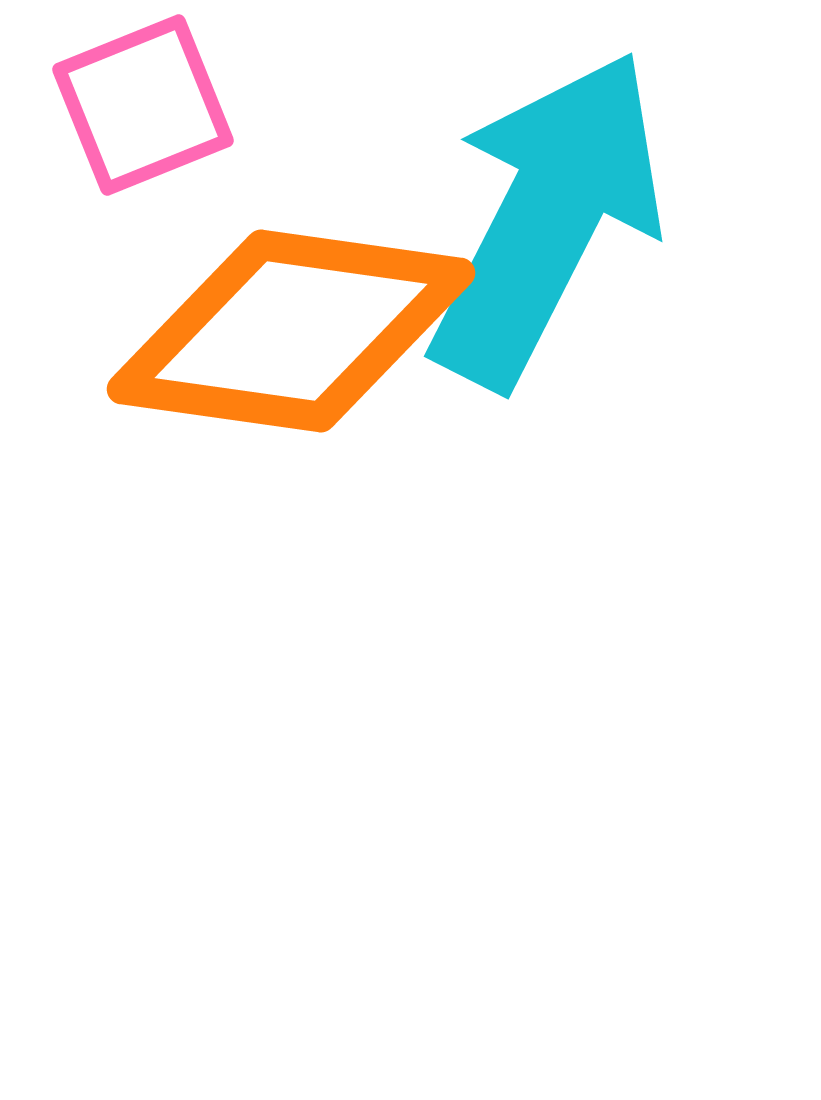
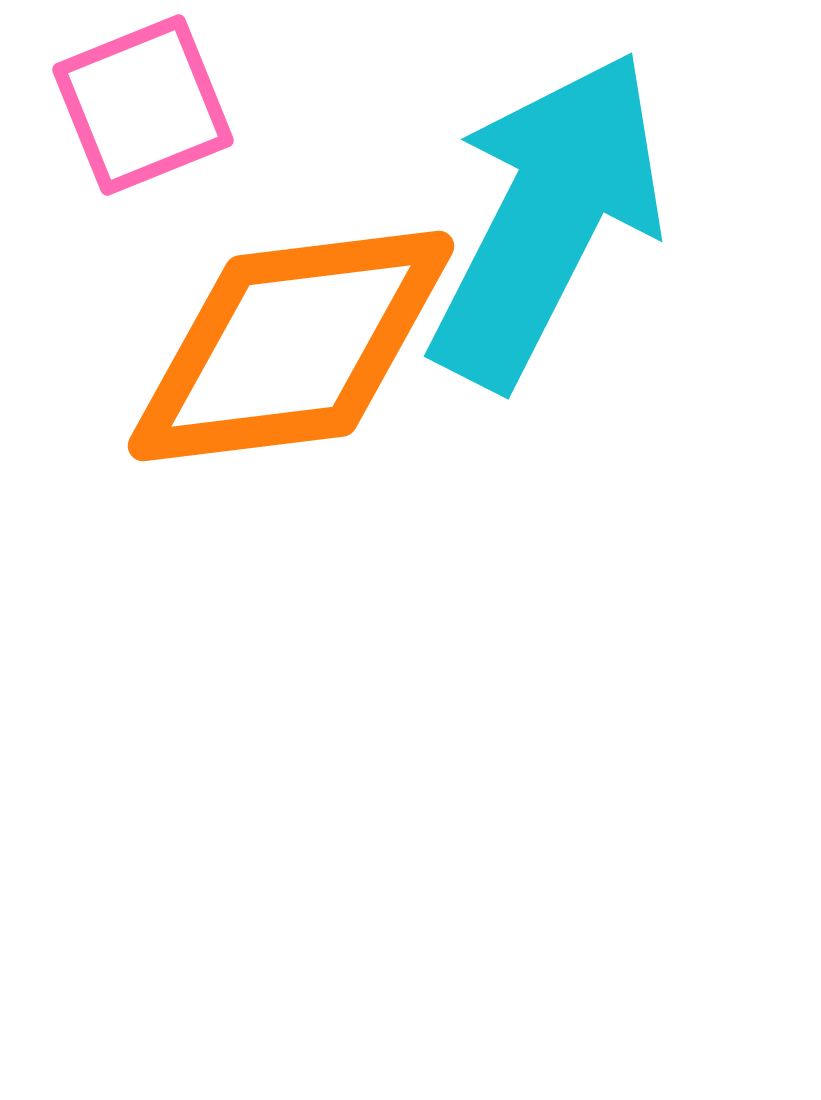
orange diamond: moved 15 px down; rotated 15 degrees counterclockwise
